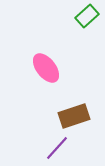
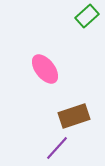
pink ellipse: moved 1 px left, 1 px down
